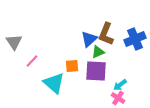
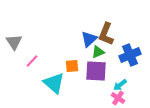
blue cross: moved 5 px left, 16 px down
